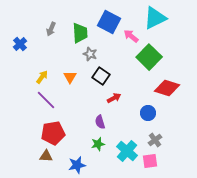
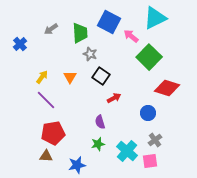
gray arrow: rotated 32 degrees clockwise
